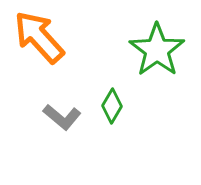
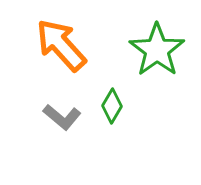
orange arrow: moved 22 px right, 8 px down
